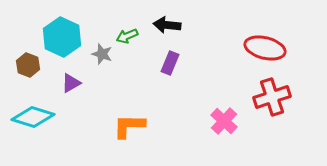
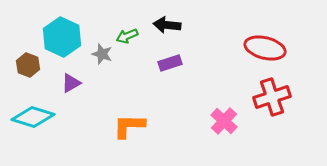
purple rectangle: rotated 50 degrees clockwise
